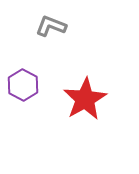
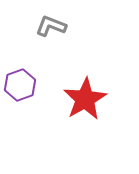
purple hexagon: moved 3 px left; rotated 12 degrees clockwise
